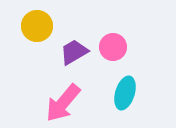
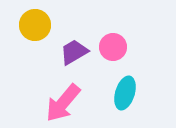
yellow circle: moved 2 px left, 1 px up
